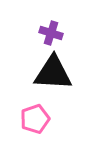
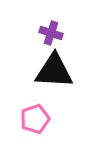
black triangle: moved 1 px right, 2 px up
